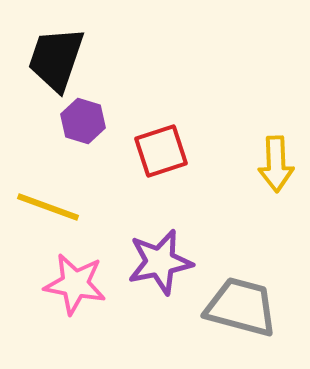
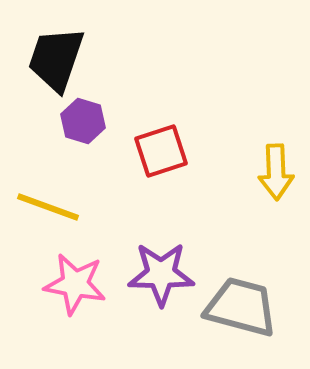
yellow arrow: moved 8 px down
purple star: moved 1 px right, 12 px down; rotated 12 degrees clockwise
